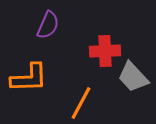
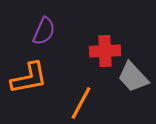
purple semicircle: moved 4 px left, 6 px down
orange L-shape: rotated 9 degrees counterclockwise
